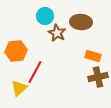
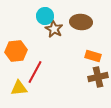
brown star: moved 3 px left, 4 px up
yellow triangle: rotated 36 degrees clockwise
